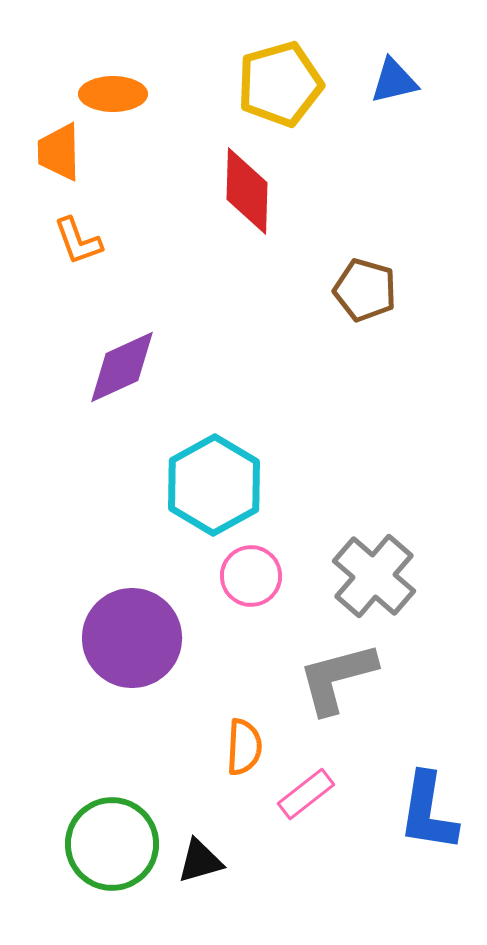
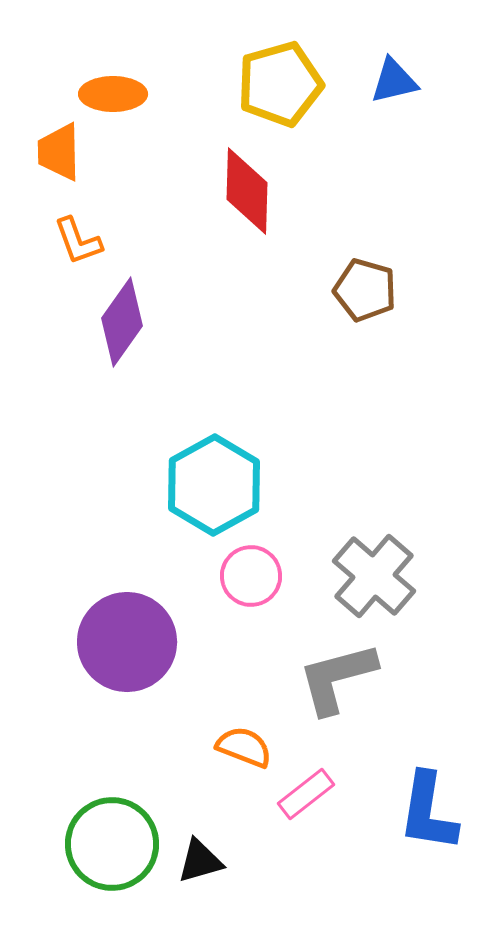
purple diamond: moved 45 px up; rotated 30 degrees counterclockwise
purple circle: moved 5 px left, 4 px down
orange semicircle: rotated 72 degrees counterclockwise
